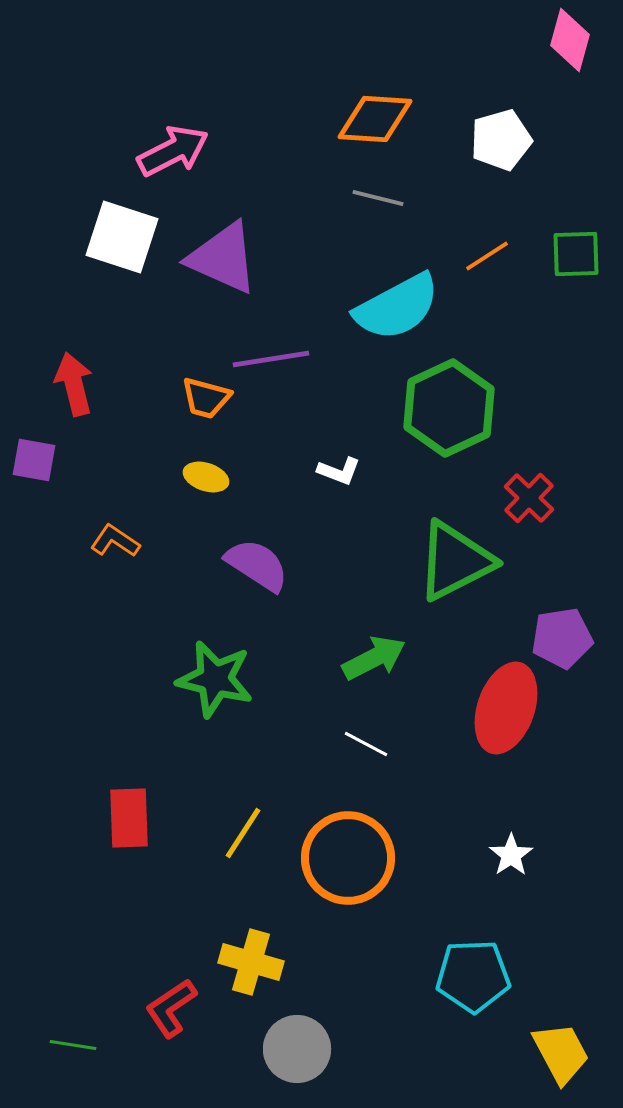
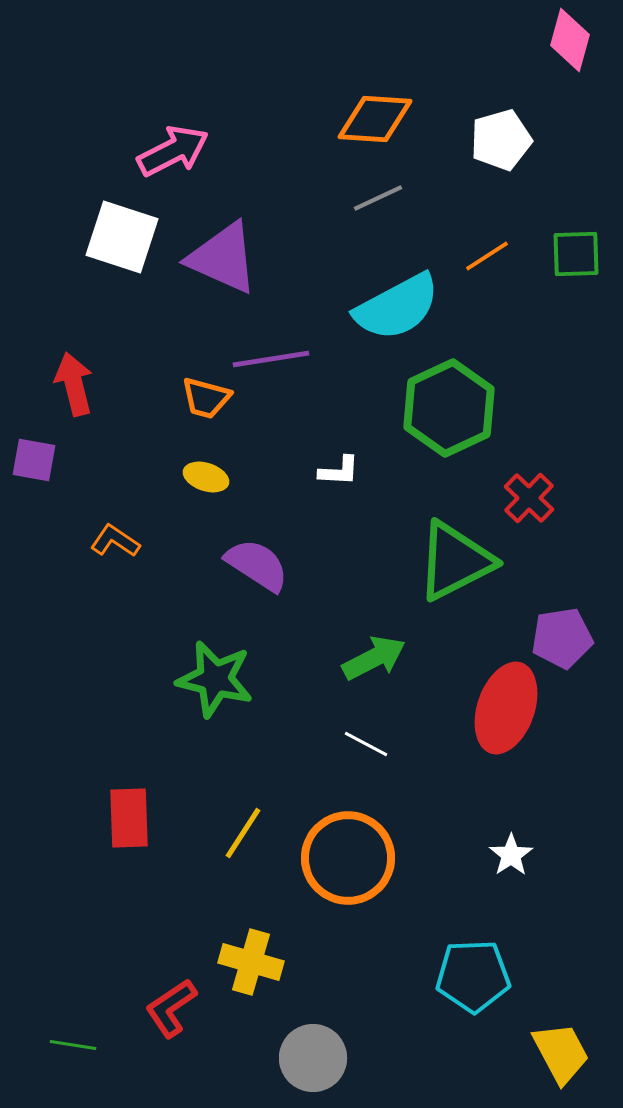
gray line: rotated 39 degrees counterclockwise
white L-shape: rotated 18 degrees counterclockwise
gray circle: moved 16 px right, 9 px down
